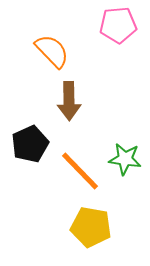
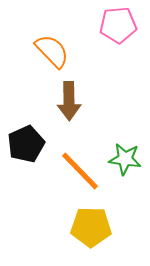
black pentagon: moved 4 px left
yellow pentagon: rotated 9 degrees counterclockwise
